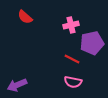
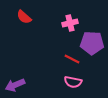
red semicircle: moved 1 px left
pink cross: moved 1 px left, 2 px up
purple pentagon: rotated 15 degrees clockwise
purple arrow: moved 2 px left
